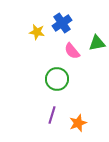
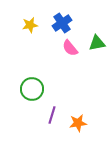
yellow star: moved 7 px left, 7 px up; rotated 21 degrees counterclockwise
pink semicircle: moved 2 px left, 3 px up
green circle: moved 25 px left, 10 px down
orange star: rotated 12 degrees clockwise
